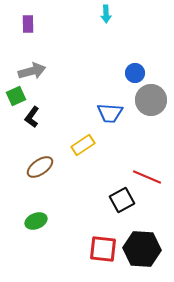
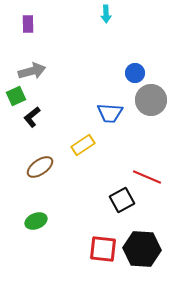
black L-shape: rotated 15 degrees clockwise
